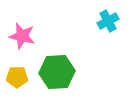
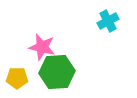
pink star: moved 20 px right, 11 px down
yellow pentagon: moved 1 px down
